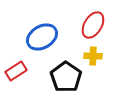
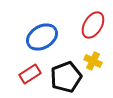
yellow cross: moved 5 px down; rotated 24 degrees clockwise
red rectangle: moved 14 px right, 3 px down
black pentagon: rotated 16 degrees clockwise
